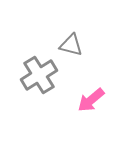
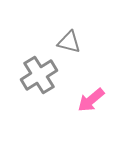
gray triangle: moved 2 px left, 3 px up
